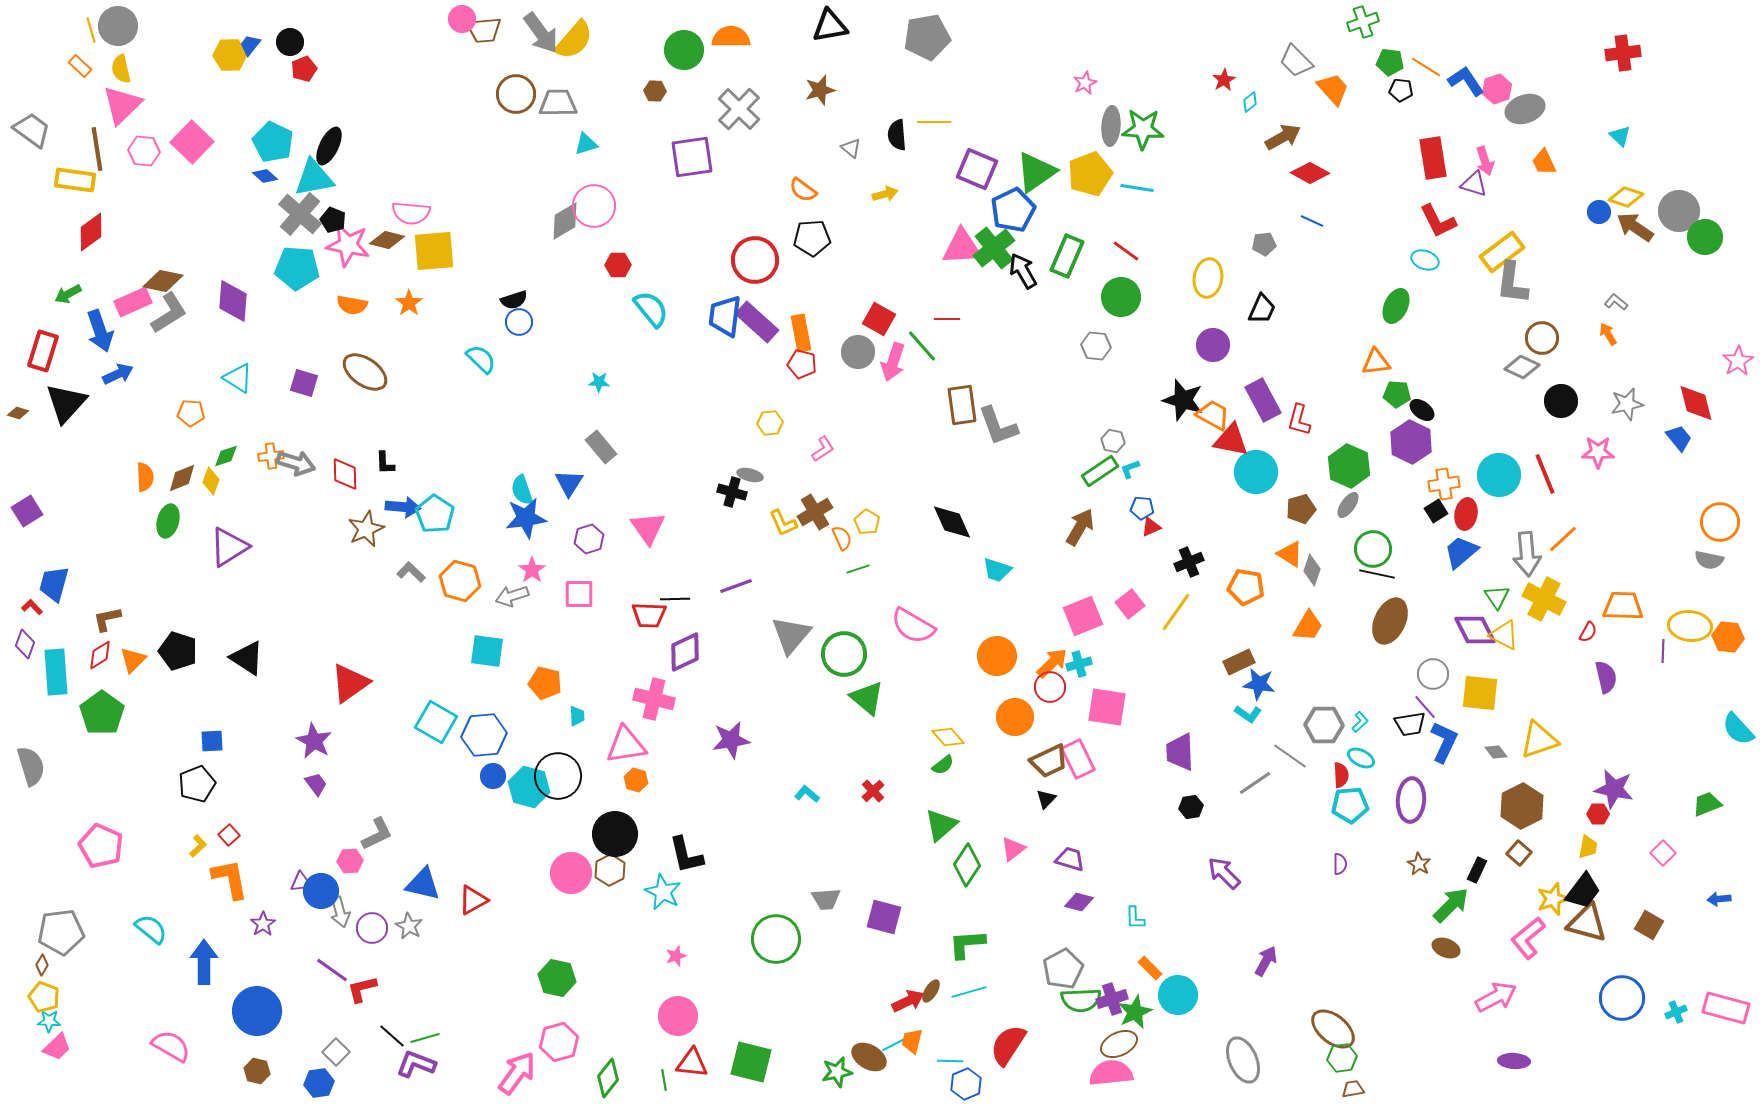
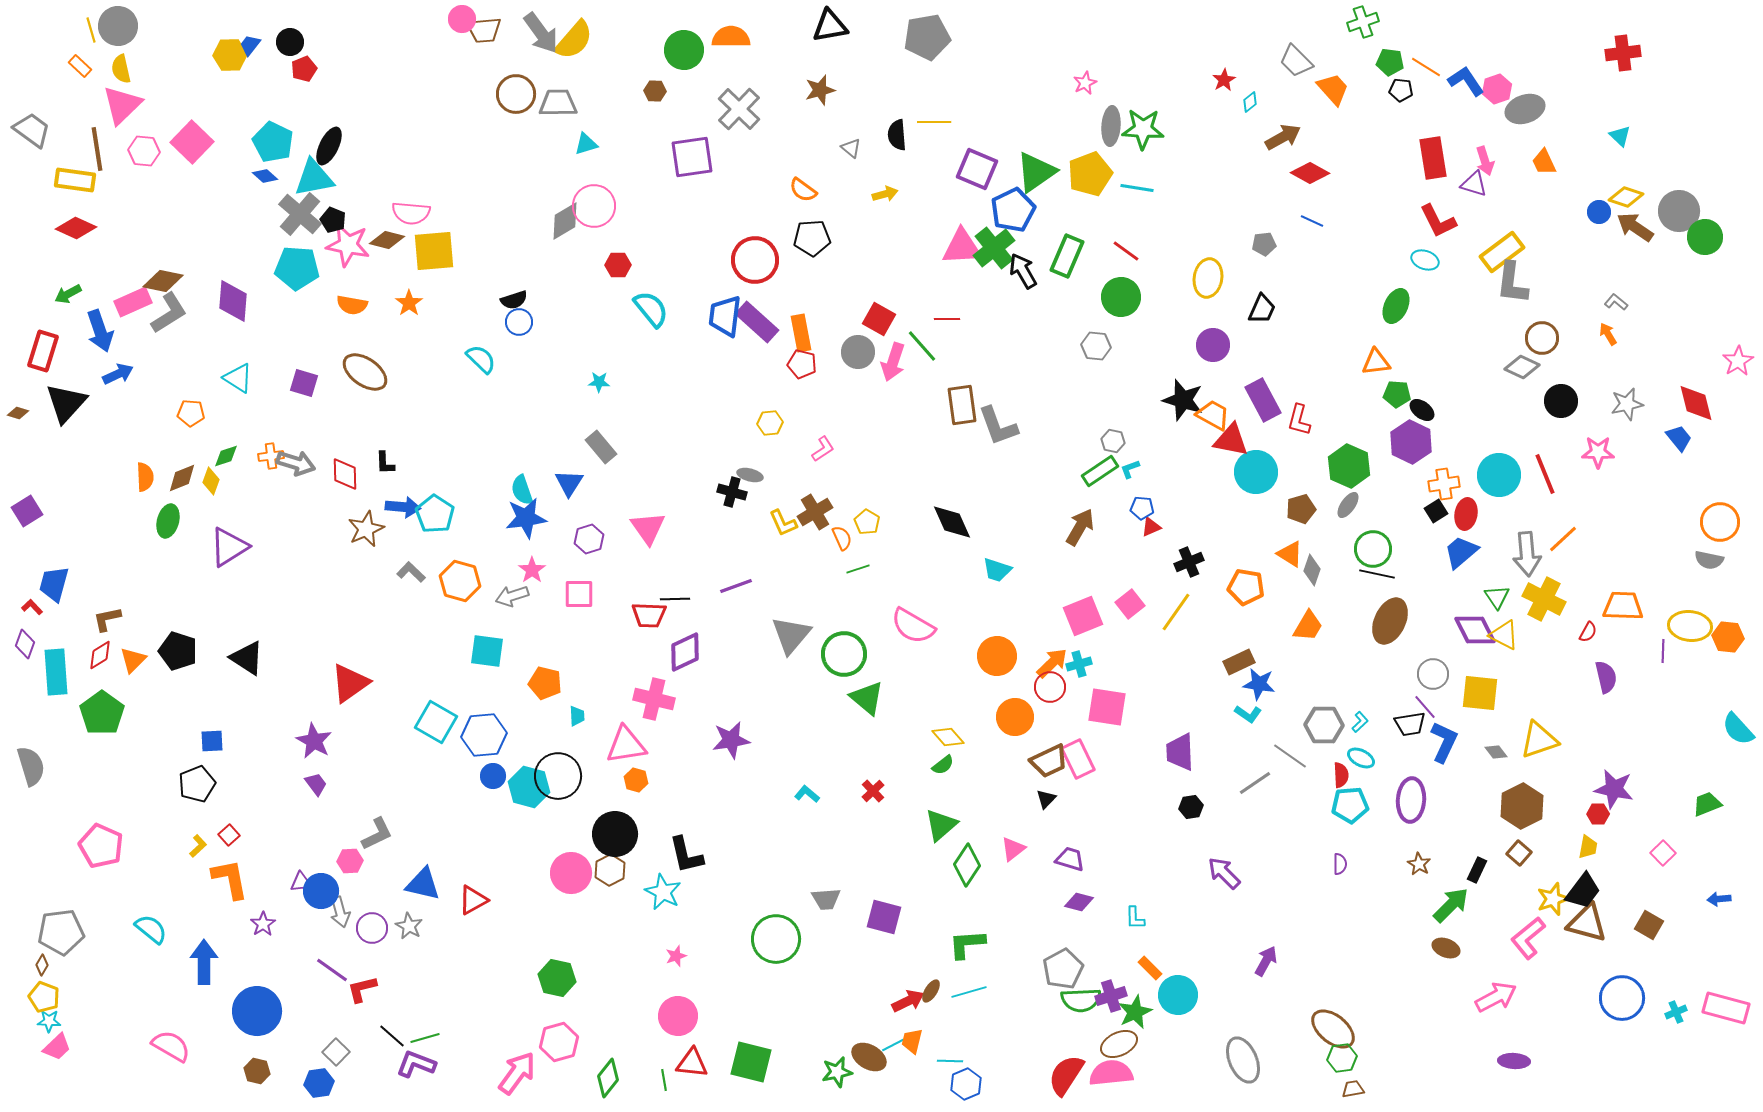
red diamond at (91, 232): moved 15 px left, 4 px up; rotated 60 degrees clockwise
purple cross at (1112, 999): moved 1 px left, 3 px up
red semicircle at (1008, 1045): moved 58 px right, 30 px down
